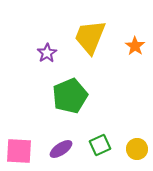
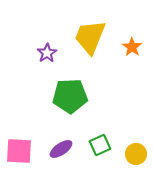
orange star: moved 3 px left, 1 px down
green pentagon: rotated 20 degrees clockwise
yellow circle: moved 1 px left, 5 px down
